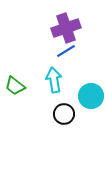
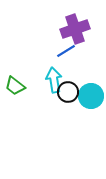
purple cross: moved 9 px right, 1 px down
black circle: moved 4 px right, 22 px up
